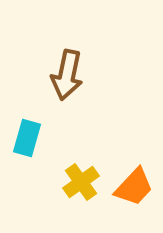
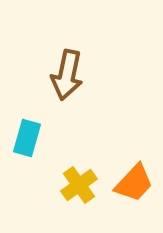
yellow cross: moved 2 px left, 3 px down
orange trapezoid: moved 4 px up
